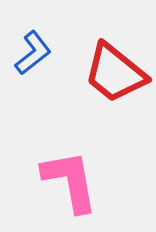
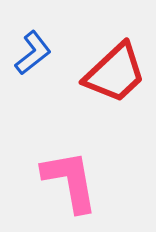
red trapezoid: rotated 82 degrees counterclockwise
